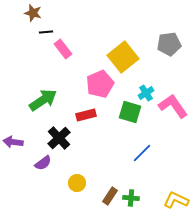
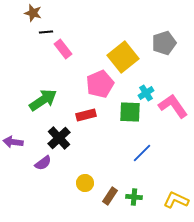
gray pentagon: moved 5 px left, 1 px up; rotated 10 degrees counterclockwise
green square: rotated 15 degrees counterclockwise
yellow circle: moved 8 px right
green cross: moved 3 px right, 1 px up
